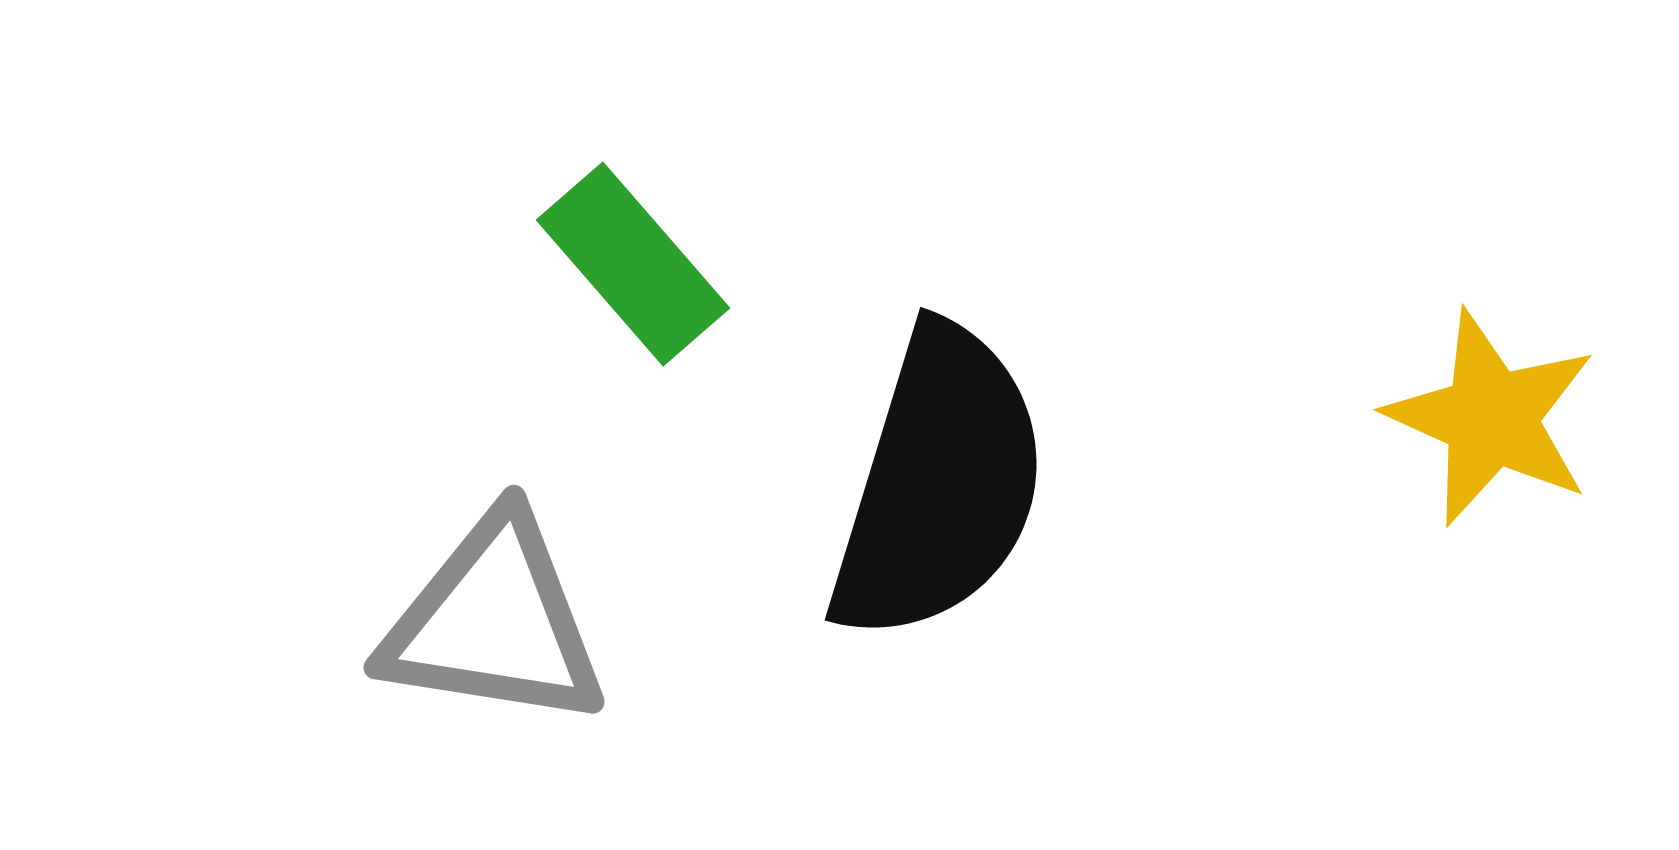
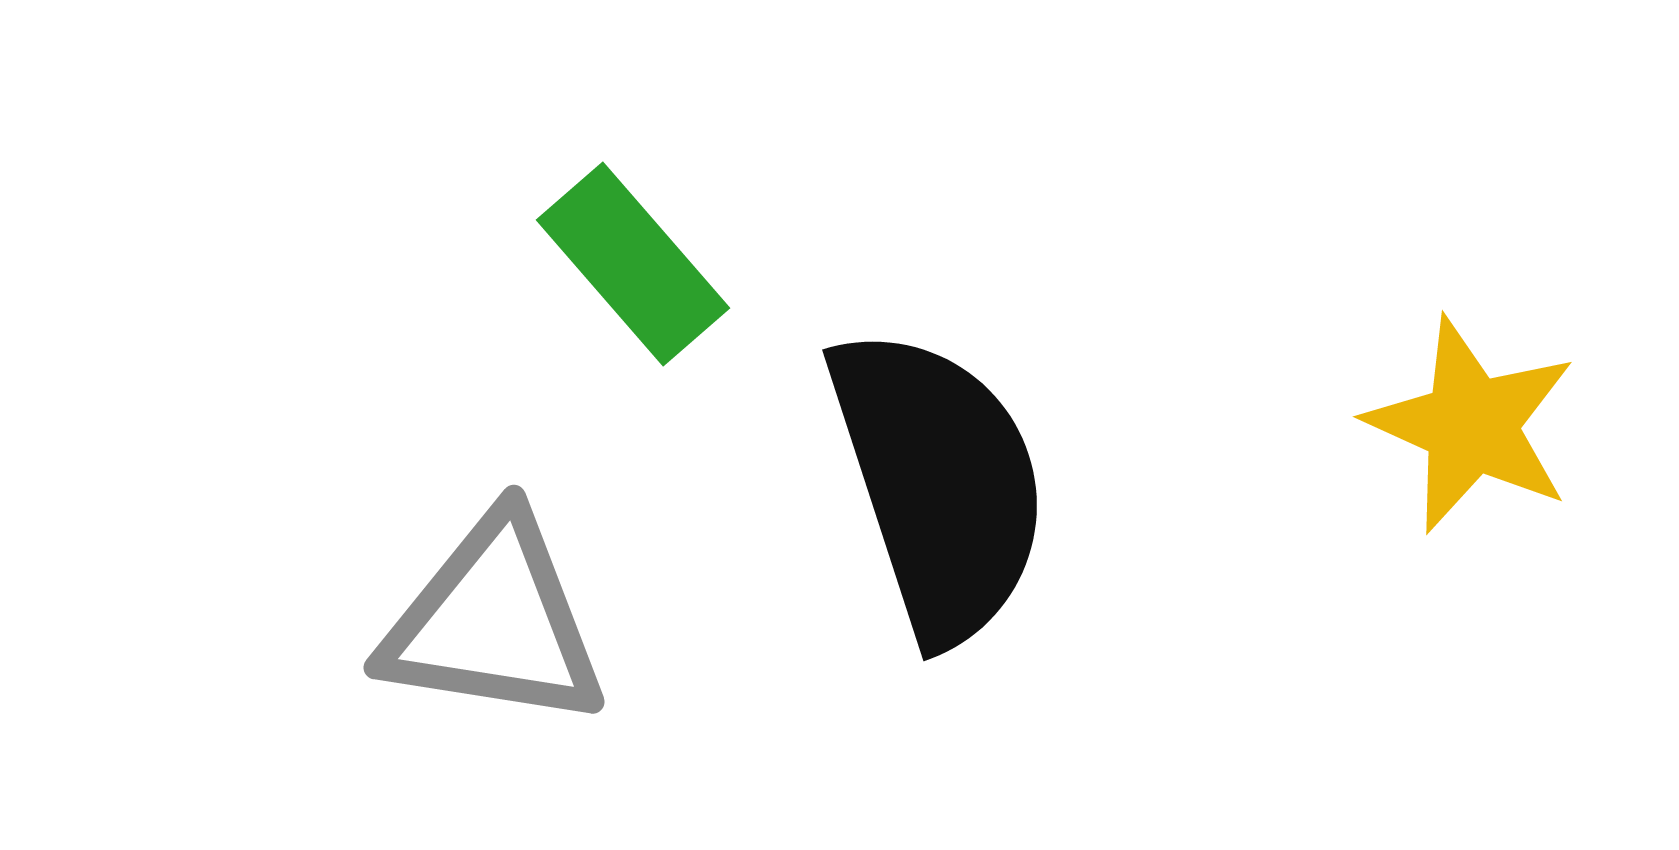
yellow star: moved 20 px left, 7 px down
black semicircle: rotated 35 degrees counterclockwise
